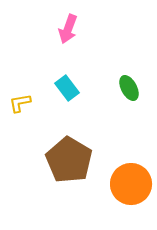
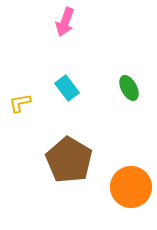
pink arrow: moved 3 px left, 7 px up
orange circle: moved 3 px down
